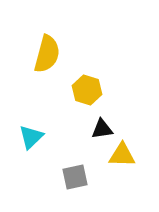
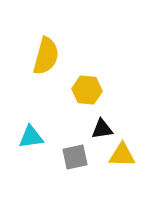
yellow semicircle: moved 1 px left, 2 px down
yellow hexagon: rotated 12 degrees counterclockwise
cyan triangle: rotated 36 degrees clockwise
gray square: moved 20 px up
